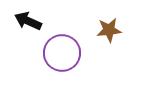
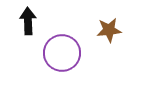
black arrow: rotated 64 degrees clockwise
